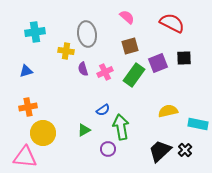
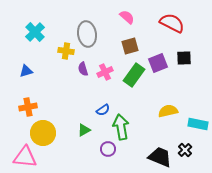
cyan cross: rotated 36 degrees counterclockwise
black trapezoid: moved 6 px down; rotated 65 degrees clockwise
